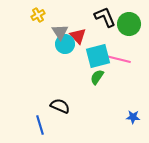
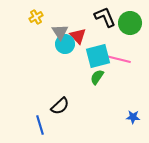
yellow cross: moved 2 px left, 2 px down
green circle: moved 1 px right, 1 px up
black semicircle: rotated 114 degrees clockwise
